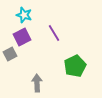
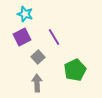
cyan star: moved 1 px right, 1 px up
purple line: moved 4 px down
gray square: moved 28 px right, 3 px down; rotated 16 degrees counterclockwise
green pentagon: moved 4 px down
